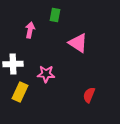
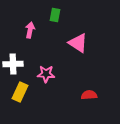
red semicircle: rotated 63 degrees clockwise
